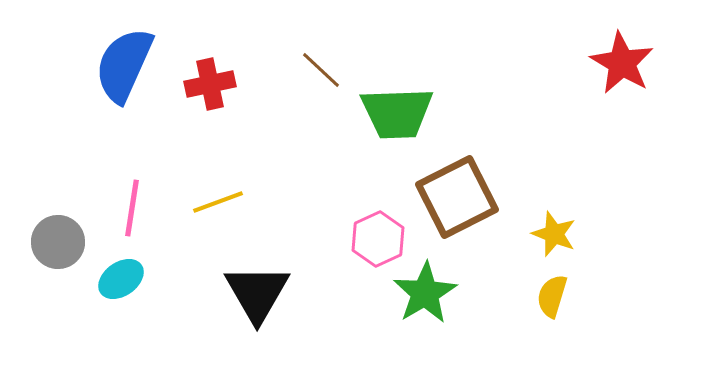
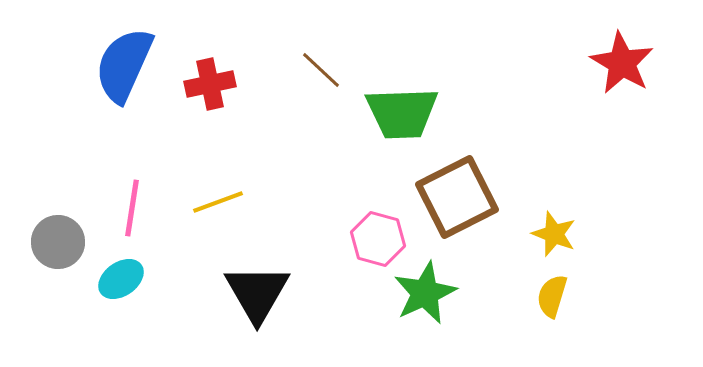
green trapezoid: moved 5 px right
pink hexagon: rotated 20 degrees counterclockwise
green star: rotated 6 degrees clockwise
